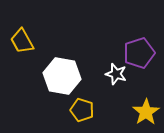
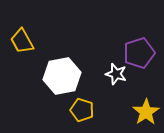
white hexagon: rotated 21 degrees counterclockwise
